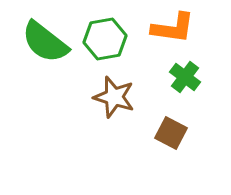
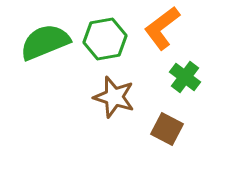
orange L-shape: moved 11 px left; rotated 135 degrees clockwise
green semicircle: rotated 120 degrees clockwise
brown square: moved 4 px left, 4 px up
